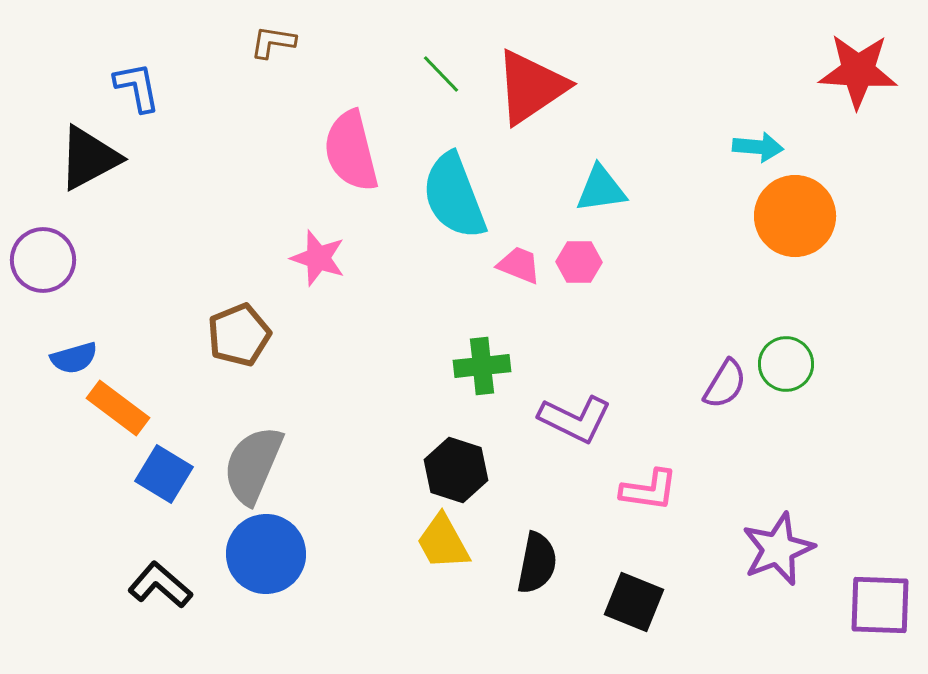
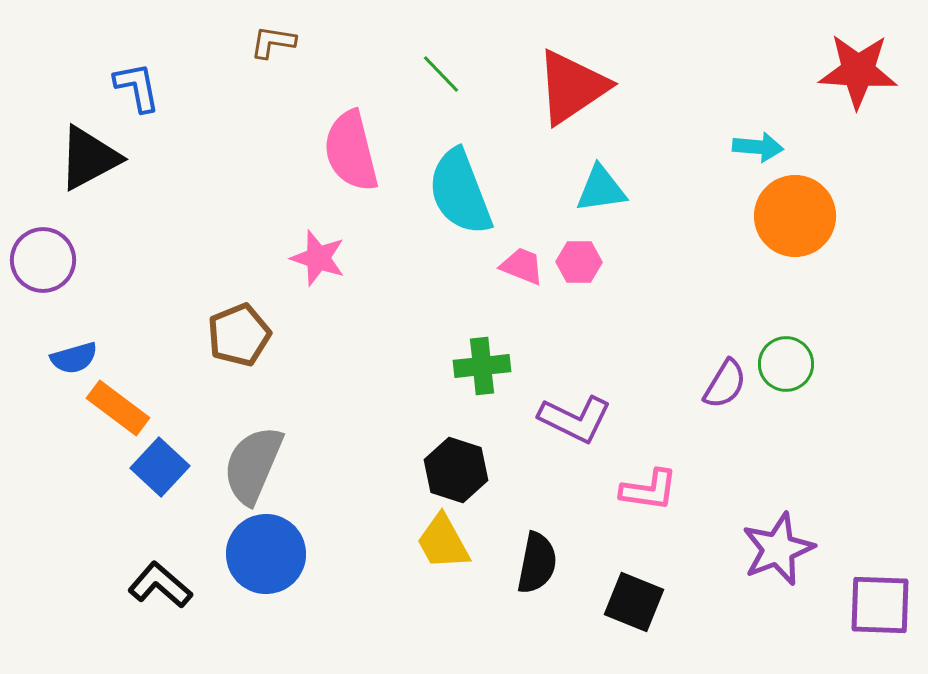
red triangle: moved 41 px right
cyan semicircle: moved 6 px right, 4 px up
pink trapezoid: moved 3 px right, 1 px down
blue square: moved 4 px left, 7 px up; rotated 12 degrees clockwise
